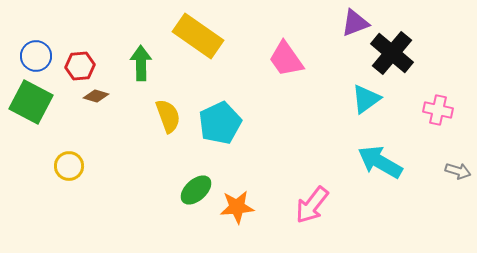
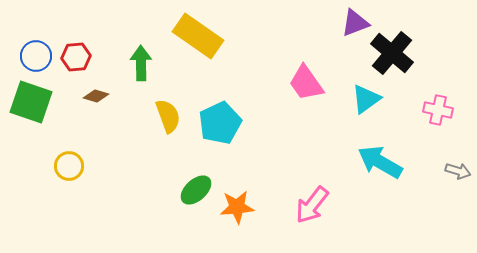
pink trapezoid: moved 20 px right, 24 px down
red hexagon: moved 4 px left, 9 px up
green square: rotated 9 degrees counterclockwise
